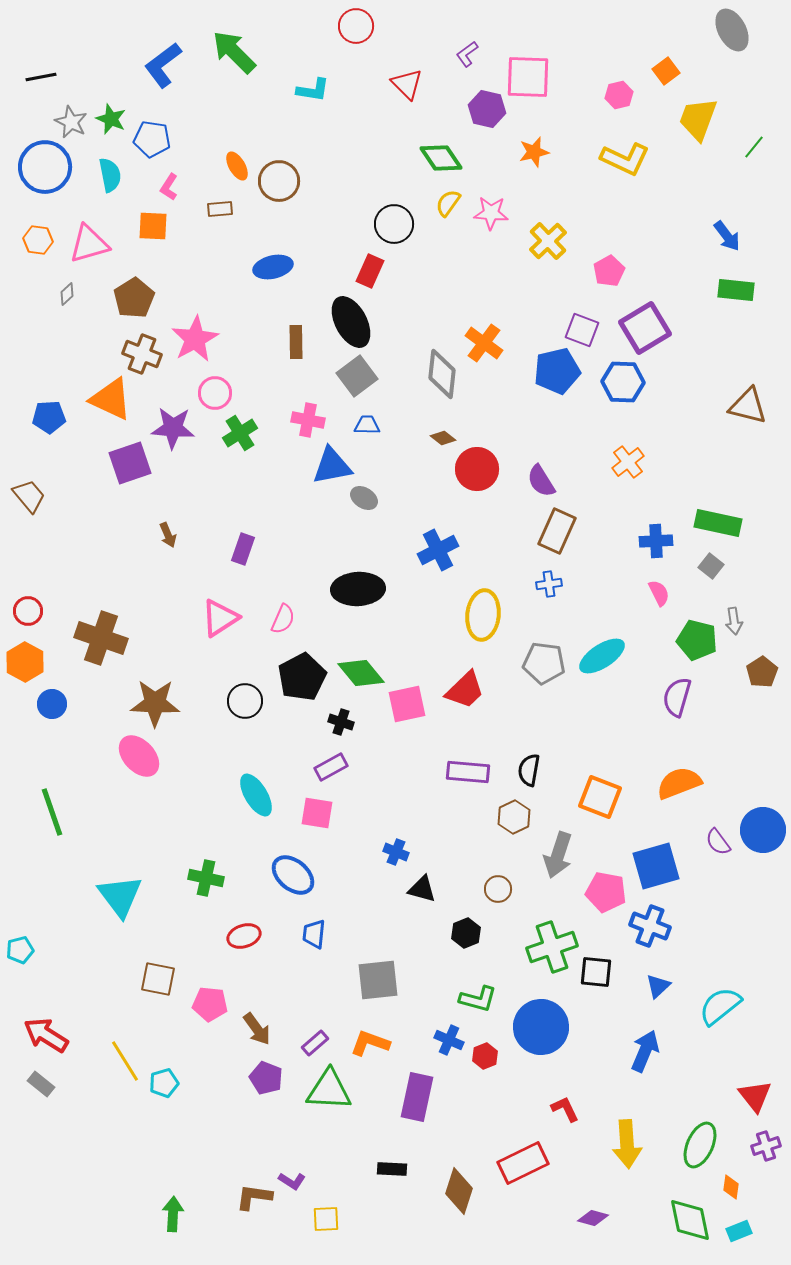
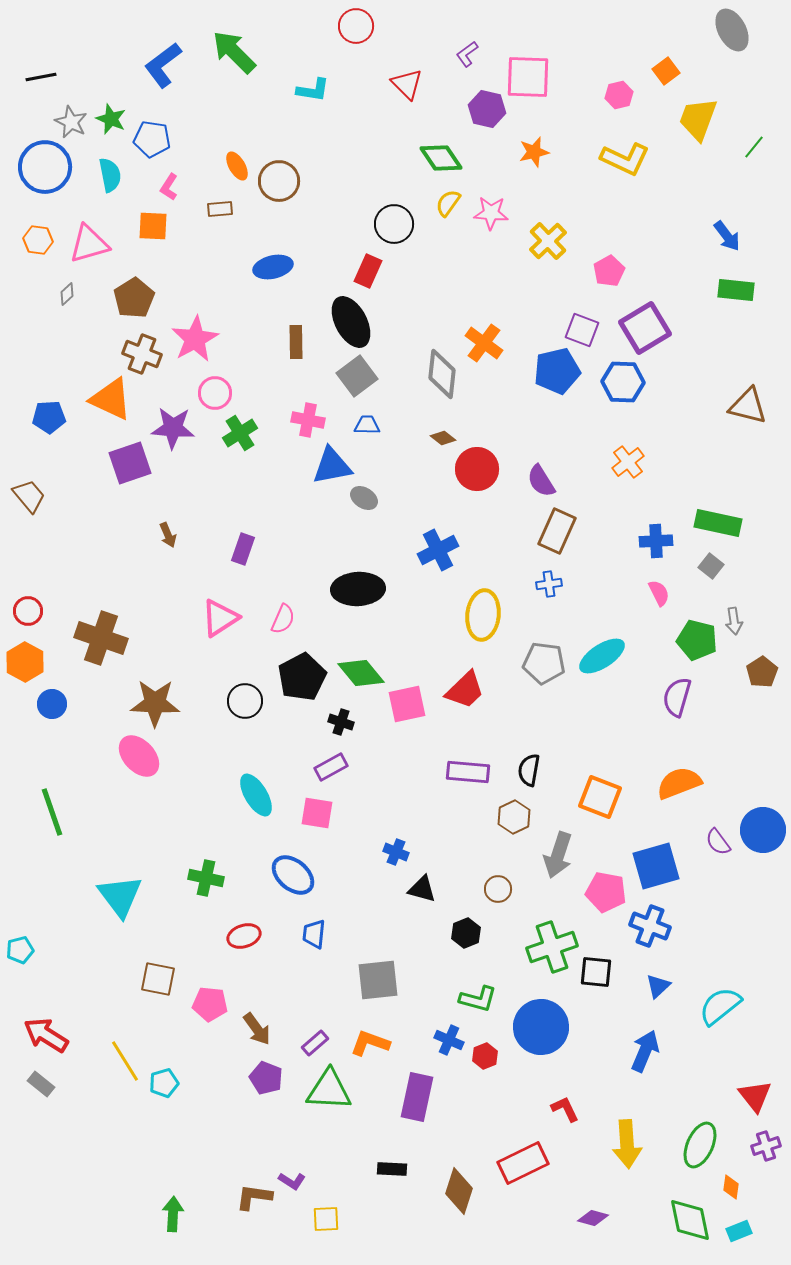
red rectangle at (370, 271): moved 2 px left
